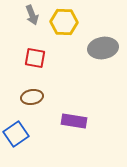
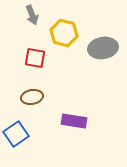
yellow hexagon: moved 11 px down; rotated 12 degrees clockwise
